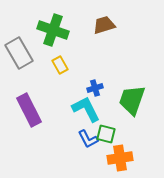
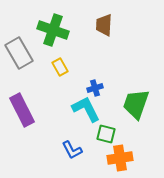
brown trapezoid: rotated 70 degrees counterclockwise
yellow rectangle: moved 2 px down
green trapezoid: moved 4 px right, 4 px down
purple rectangle: moved 7 px left
blue L-shape: moved 16 px left, 11 px down
